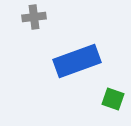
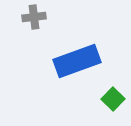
green square: rotated 25 degrees clockwise
